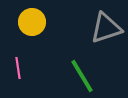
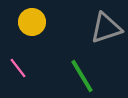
pink line: rotated 30 degrees counterclockwise
